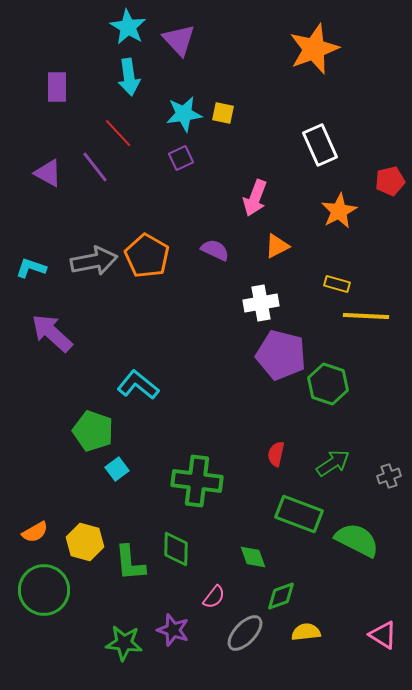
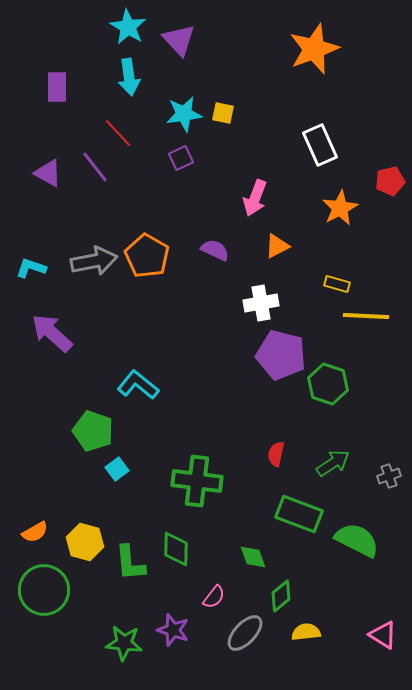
orange star at (339, 211): moved 1 px right, 3 px up
green diamond at (281, 596): rotated 20 degrees counterclockwise
